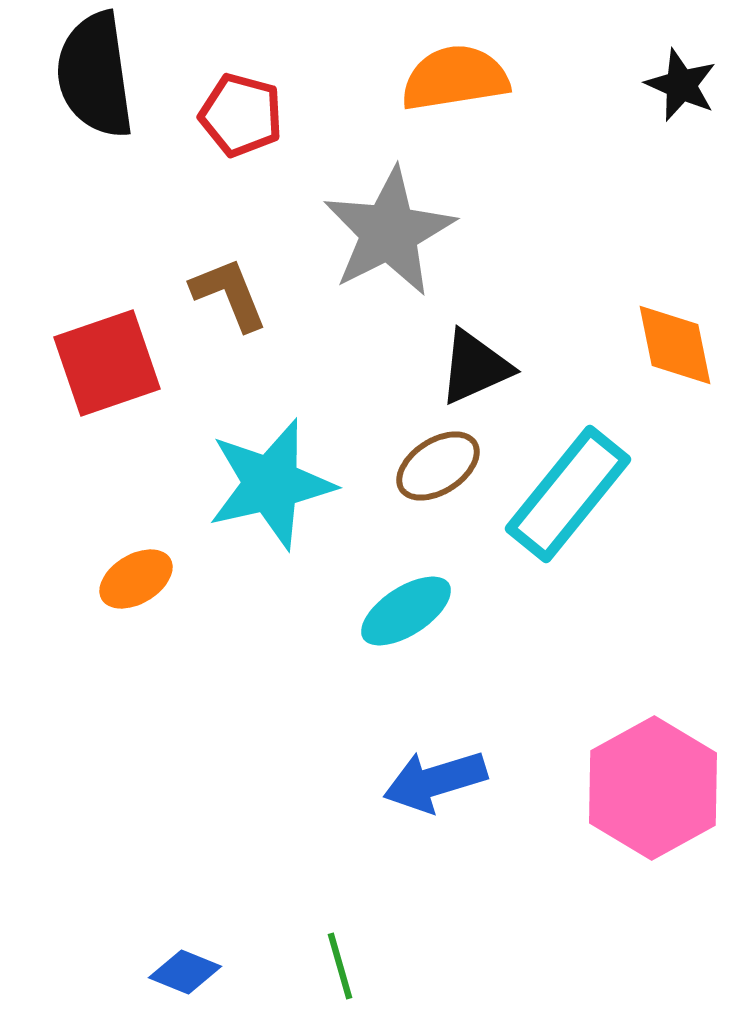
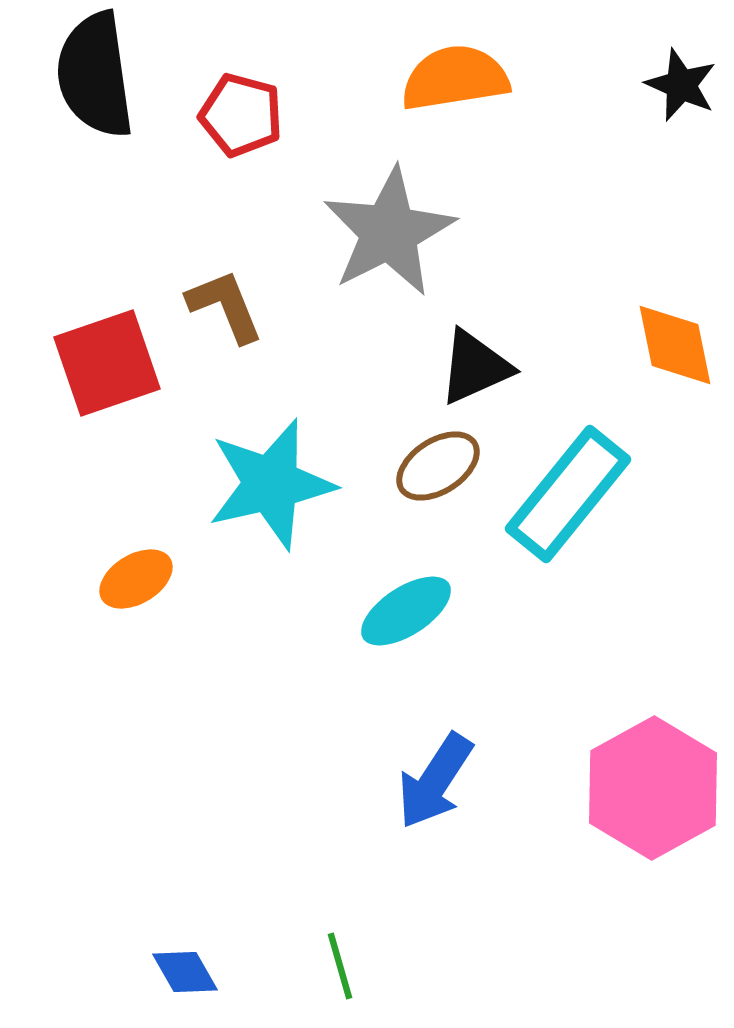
brown L-shape: moved 4 px left, 12 px down
blue arrow: rotated 40 degrees counterclockwise
blue diamond: rotated 38 degrees clockwise
